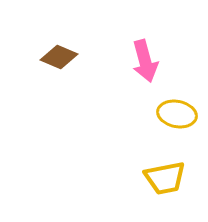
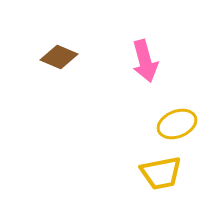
yellow ellipse: moved 10 px down; rotated 33 degrees counterclockwise
yellow trapezoid: moved 4 px left, 5 px up
